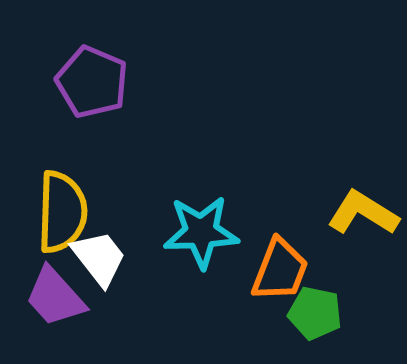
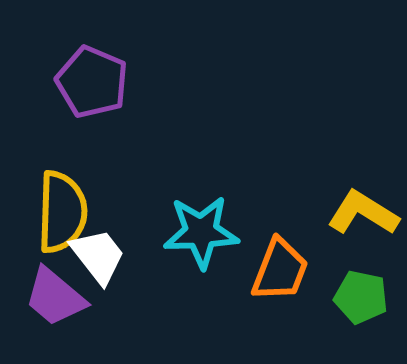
white trapezoid: moved 1 px left, 2 px up
purple trapezoid: rotated 8 degrees counterclockwise
green pentagon: moved 46 px right, 16 px up
